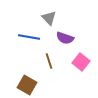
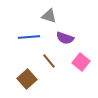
gray triangle: moved 2 px up; rotated 28 degrees counterclockwise
blue line: rotated 15 degrees counterclockwise
brown line: rotated 21 degrees counterclockwise
brown square: moved 6 px up; rotated 18 degrees clockwise
